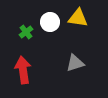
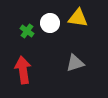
white circle: moved 1 px down
green cross: moved 1 px right, 1 px up; rotated 16 degrees counterclockwise
